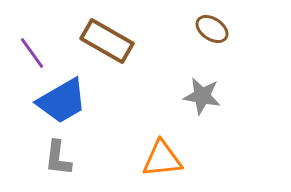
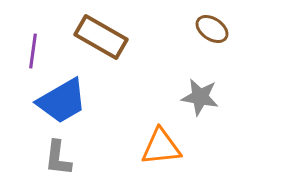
brown rectangle: moved 6 px left, 4 px up
purple line: moved 1 px right, 2 px up; rotated 44 degrees clockwise
gray star: moved 2 px left, 1 px down
orange triangle: moved 1 px left, 12 px up
